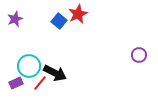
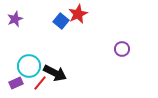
blue square: moved 2 px right
purple circle: moved 17 px left, 6 px up
